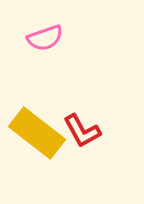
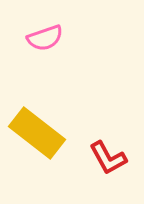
red L-shape: moved 26 px right, 27 px down
